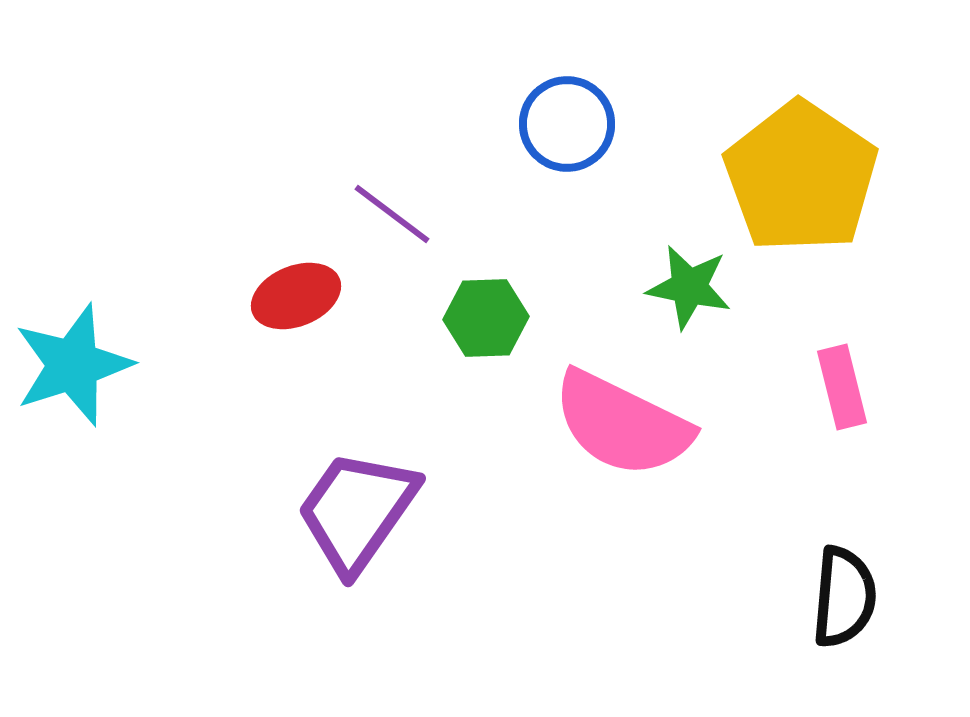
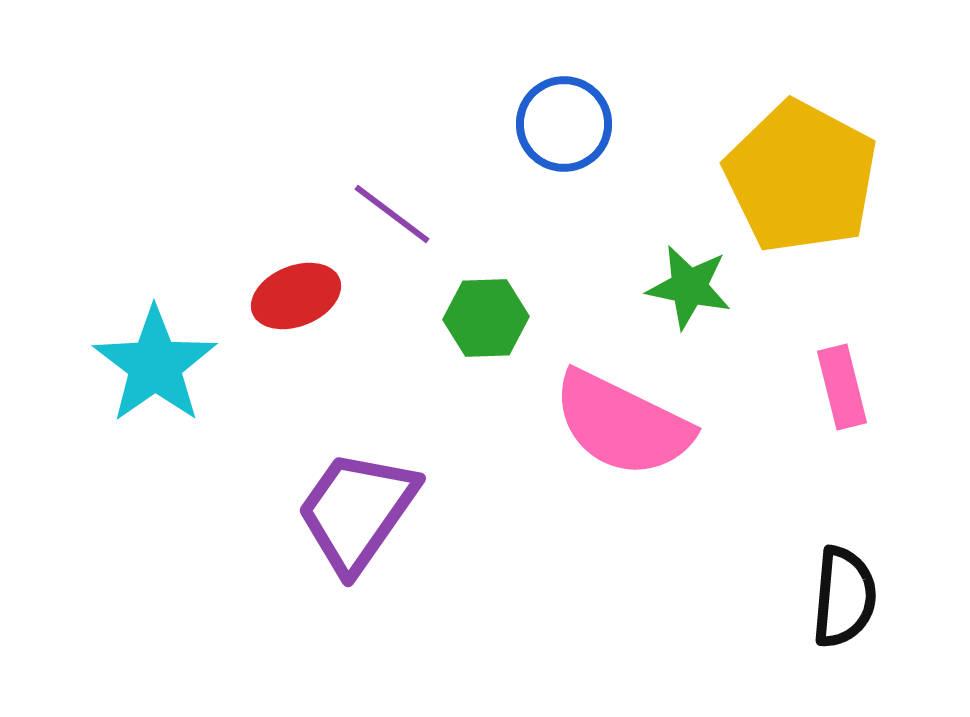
blue circle: moved 3 px left
yellow pentagon: rotated 6 degrees counterclockwise
cyan star: moved 82 px right; rotated 17 degrees counterclockwise
